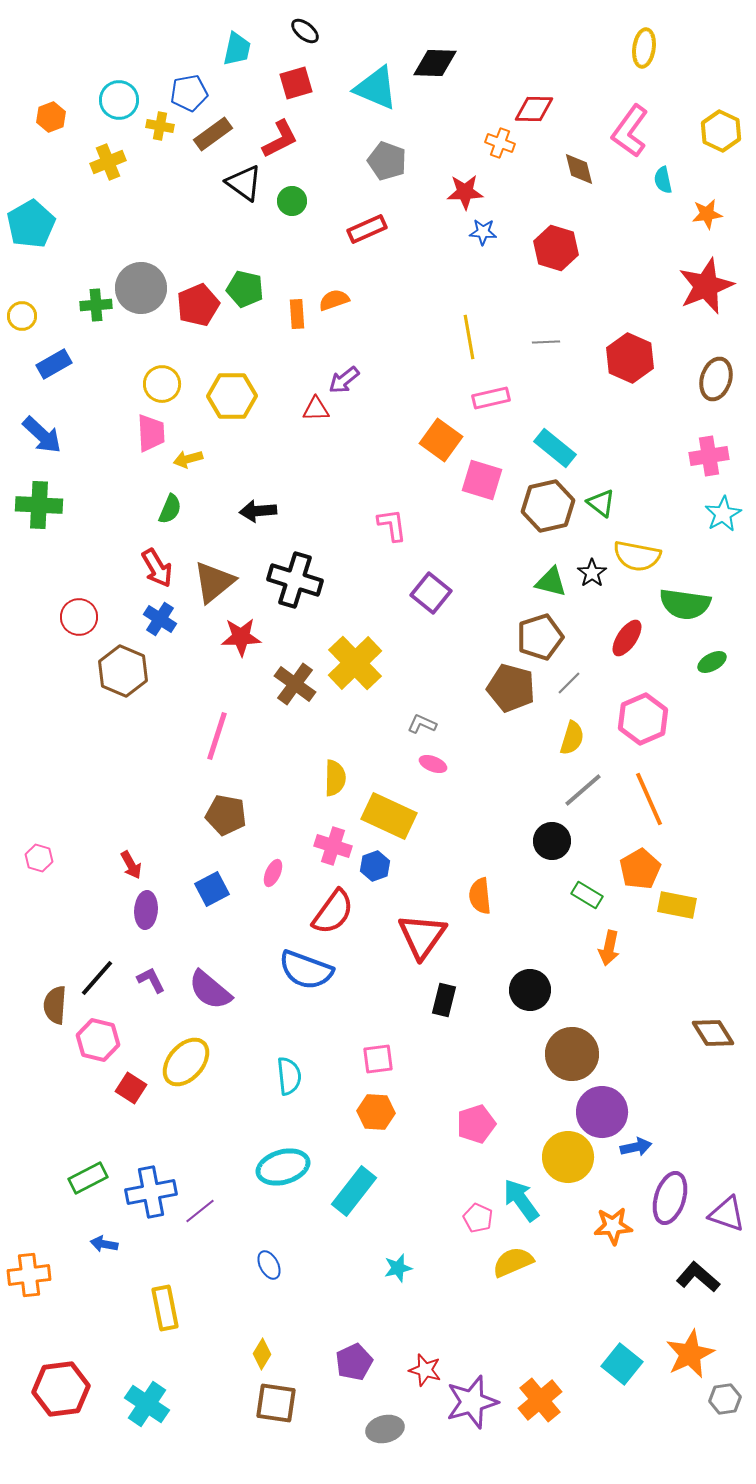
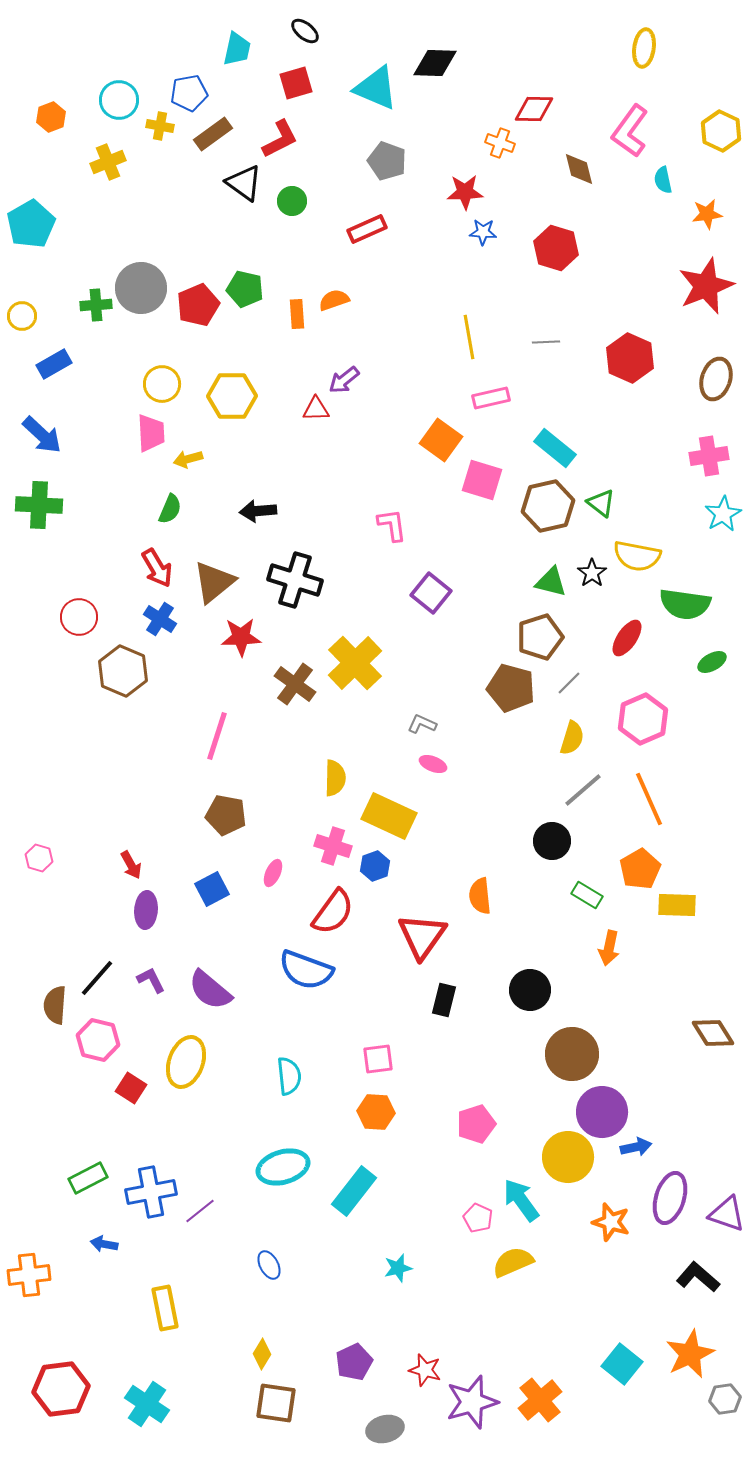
yellow rectangle at (677, 905): rotated 9 degrees counterclockwise
yellow ellipse at (186, 1062): rotated 21 degrees counterclockwise
orange star at (613, 1226): moved 2 px left, 4 px up; rotated 21 degrees clockwise
